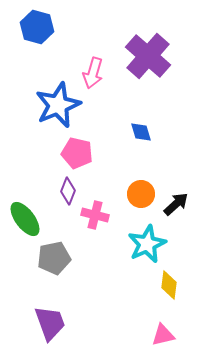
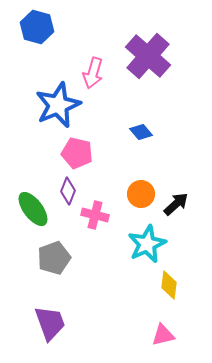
blue diamond: rotated 25 degrees counterclockwise
green ellipse: moved 8 px right, 10 px up
gray pentagon: rotated 8 degrees counterclockwise
